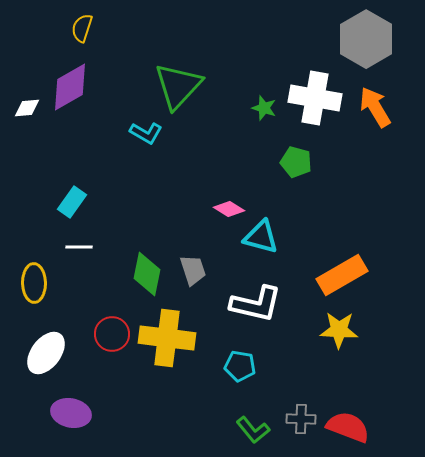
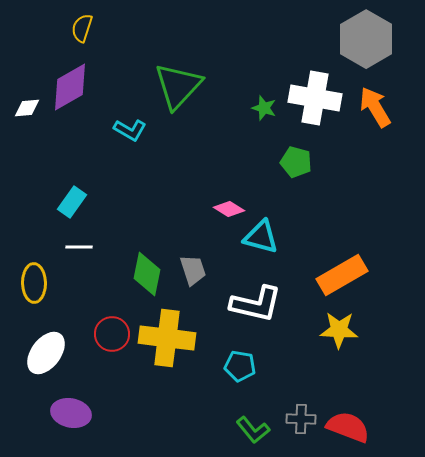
cyan L-shape: moved 16 px left, 3 px up
